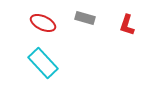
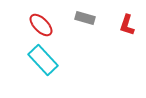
red ellipse: moved 2 px left, 2 px down; rotated 20 degrees clockwise
cyan rectangle: moved 3 px up
